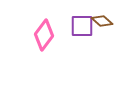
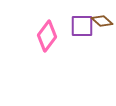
pink diamond: moved 3 px right, 1 px down
